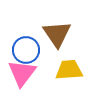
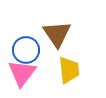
yellow trapezoid: rotated 88 degrees clockwise
